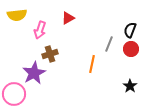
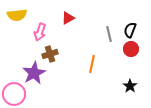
pink arrow: moved 2 px down
gray line: moved 10 px up; rotated 35 degrees counterclockwise
